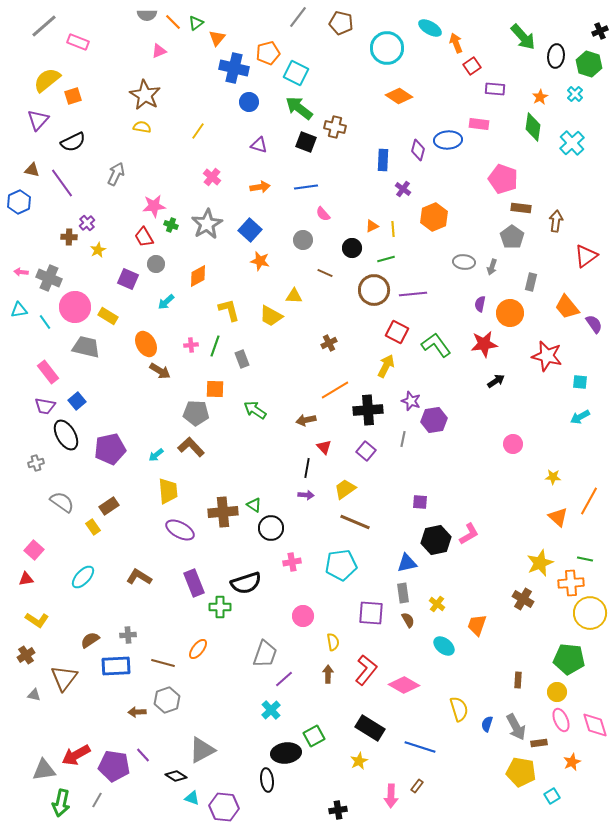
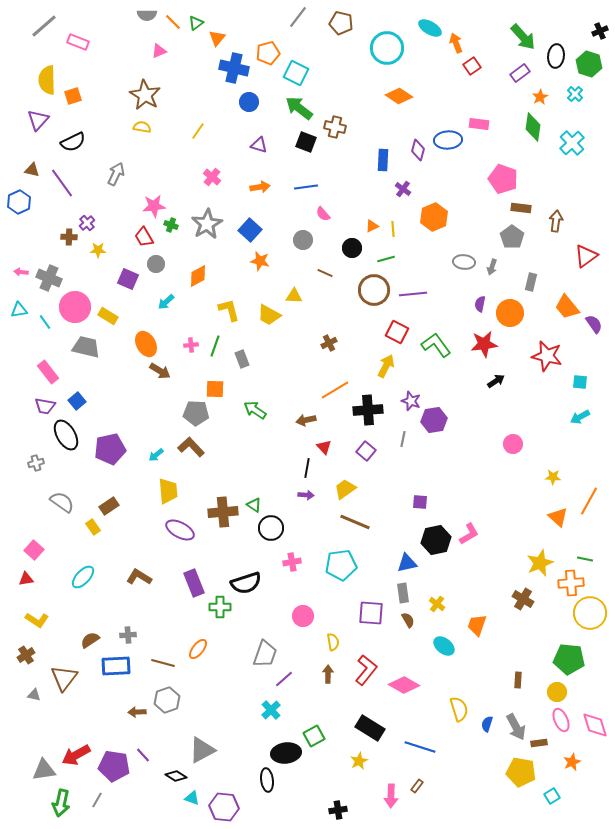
yellow semicircle at (47, 80): rotated 52 degrees counterclockwise
purple rectangle at (495, 89): moved 25 px right, 16 px up; rotated 42 degrees counterclockwise
yellow star at (98, 250): rotated 28 degrees clockwise
yellow trapezoid at (271, 316): moved 2 px left, 1 px up
